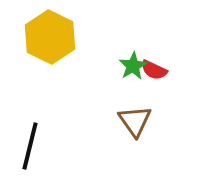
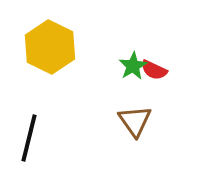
yellow hexagon: moved 10 px down
black line: moved 1 px left, 8 px up
